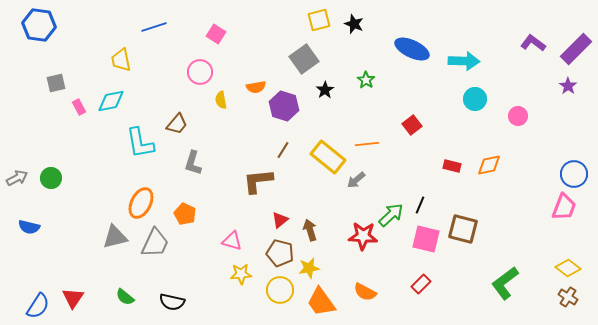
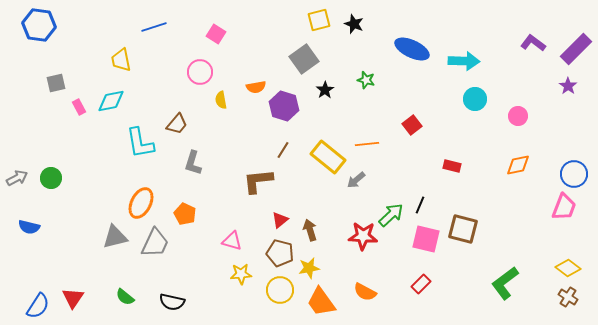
green star at (366, 80): rotated 18 degrees counterclockwise
orange diamond at (489, 165): moved 29 px right
